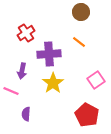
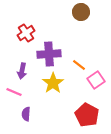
orange line: moved 23 px down
pink line: moved 3 px right, 1 px down
